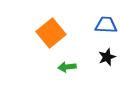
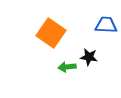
orange square: rotated 16 degrees counterclockwise
black star: moved 18 px left; rotated 30 degrees clockwise
